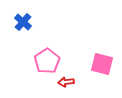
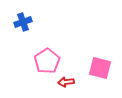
blue cross: rotated 30 degrees clockwise
pink square: moved 2 px left, 4 px down
